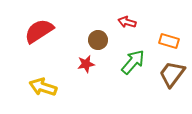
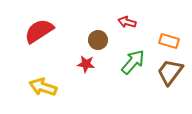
red star: rotated 18 degrees clockwise
brown trapezoid: moved 2 px left, 2 px up
